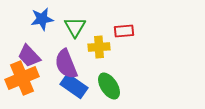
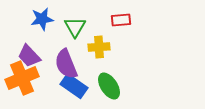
red rectangle: moved 3 px left, 11 px up
